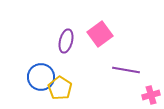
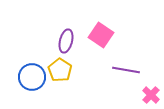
pink square: moved 1 px right, 1 px down; rotated 20 degrees counterclockwise
blue circle: moved 9 px left
yellow pentagon: moved 18 px up
pink cross: rotated 30 degrees counterclockwise
